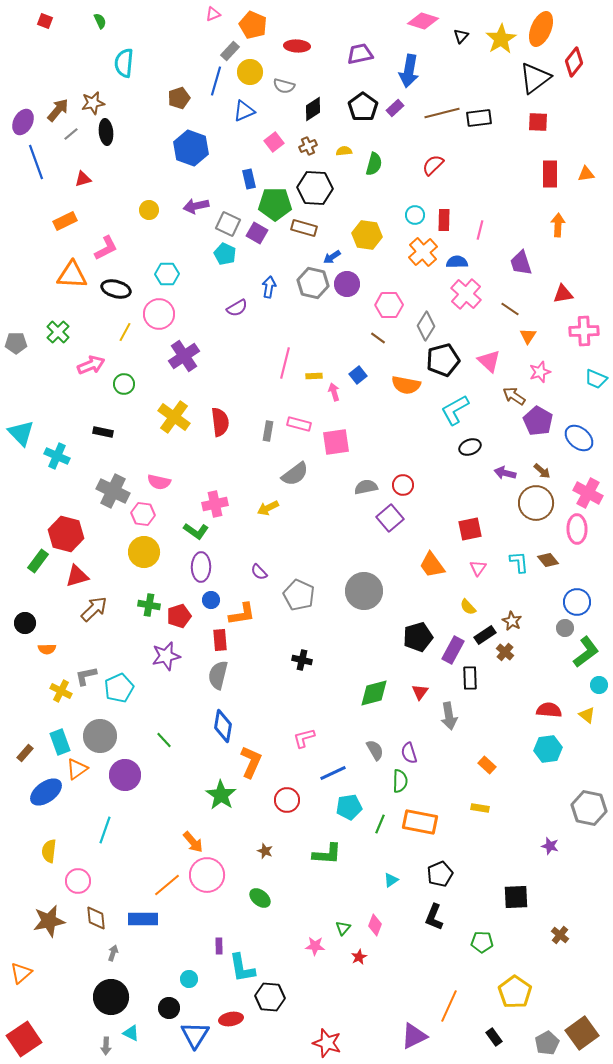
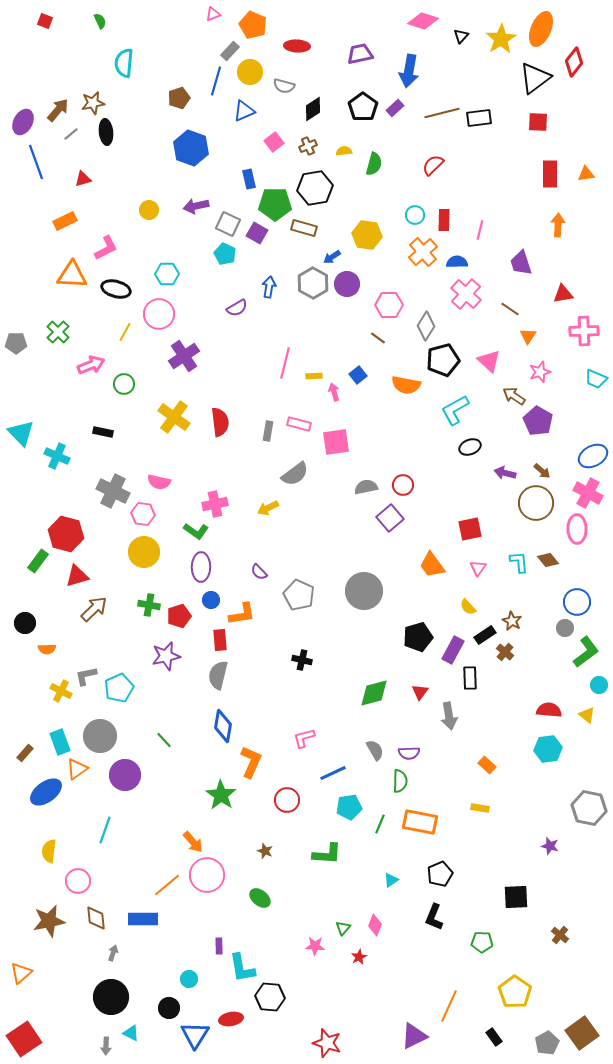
black hexagon at (315, 188): rotated 12 degrees counterclockwise
gray hexagon at (313, 283): rotated 16 degrees clockwise
blue ellipse at (579, 438): moved 14 px right, 18 px down; rotated 68 degrees counterclockwise
purple semicircle at (409, 753): rotated 75 degrees counterclockwise
